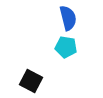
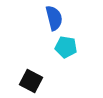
blue semicircle: moved 14 px left
